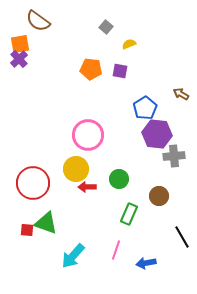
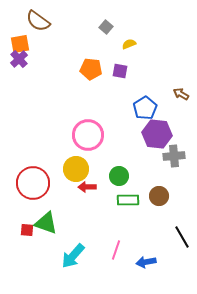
green circle: moved 3 px up
green rectangle: moved 1 px left, 14 px up; rotated 65 degrees clockwise
blue arrow: moved 1 px up
